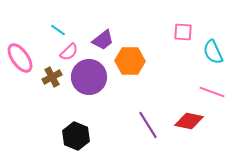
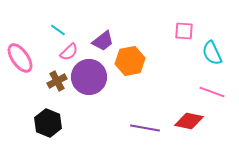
pink square: moved 1 px right, 1 px up
purple trapezoid: moved 1 px down
cyan semicircle: moved 1 px left, 1 px down
orange hexagon: rotated 12 degrees counterclockwise
brown cross: moved 5 px right, 4 px down
purple line: moved 3 px left, 3 px down; rotated 48 degrees counterclockwise
black hexagon: moved 28 px left, 13 px up
